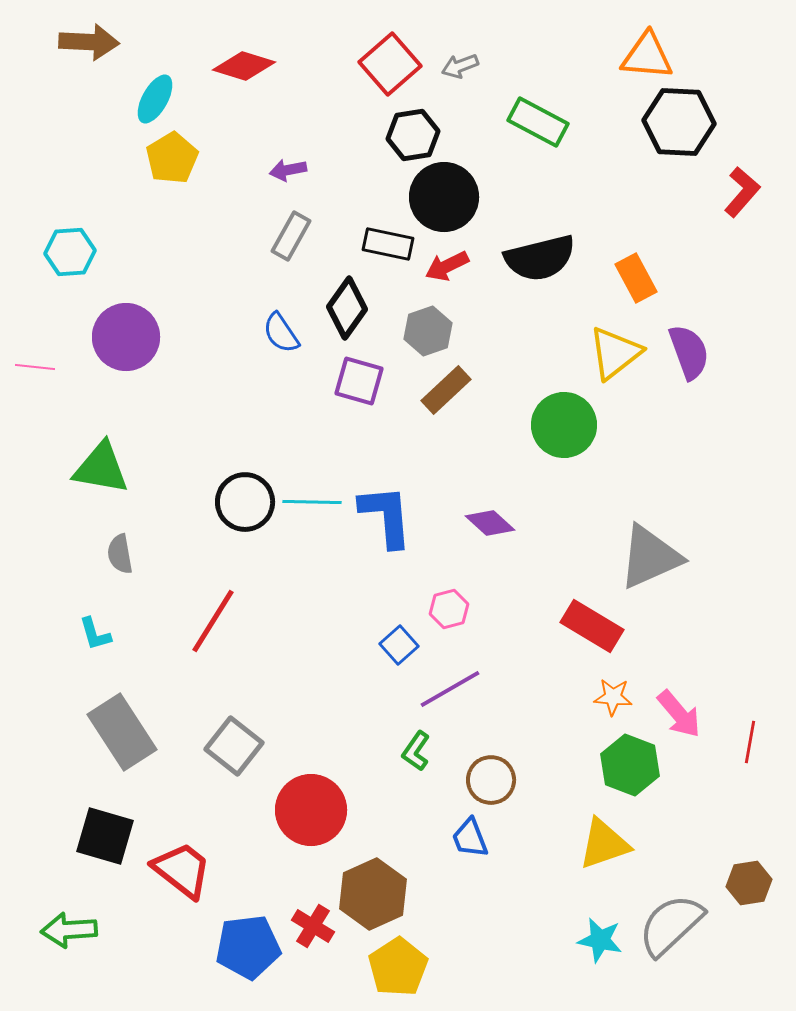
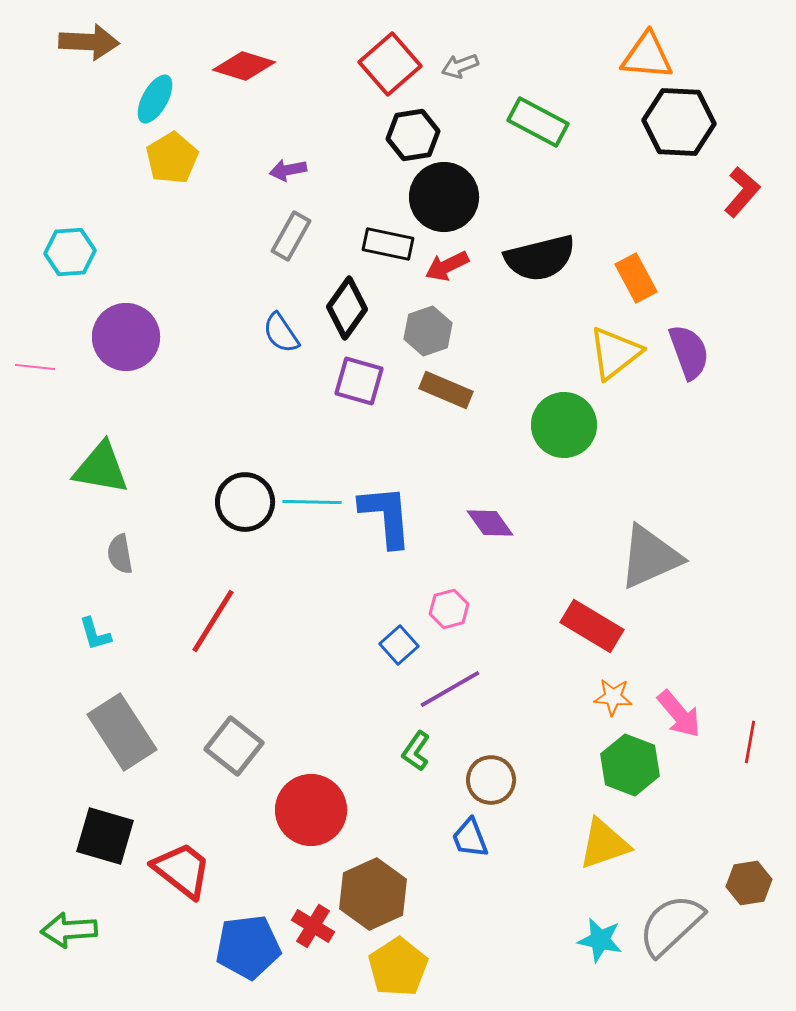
brown rectangle at (446, 390): rotated 66 degrees clockwise
purple diamond at (490, 523): rotated 12 degrees clockwise
